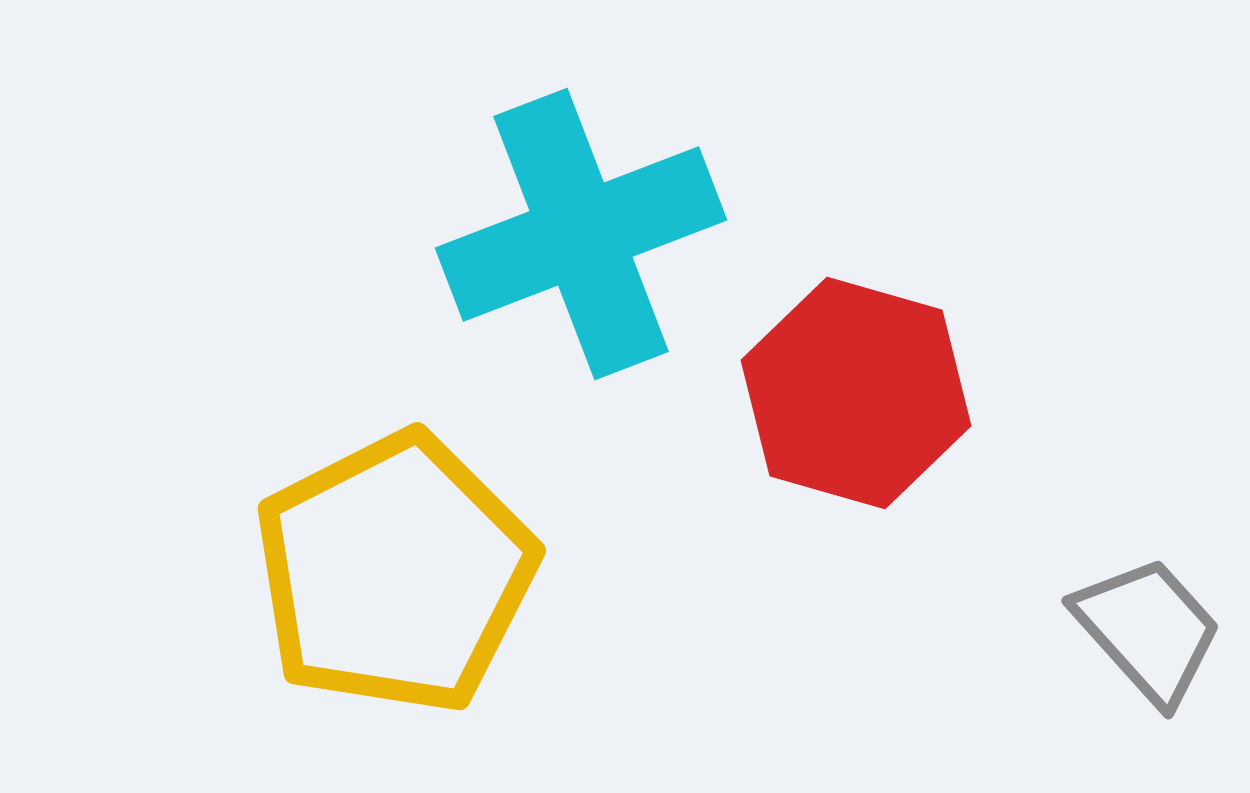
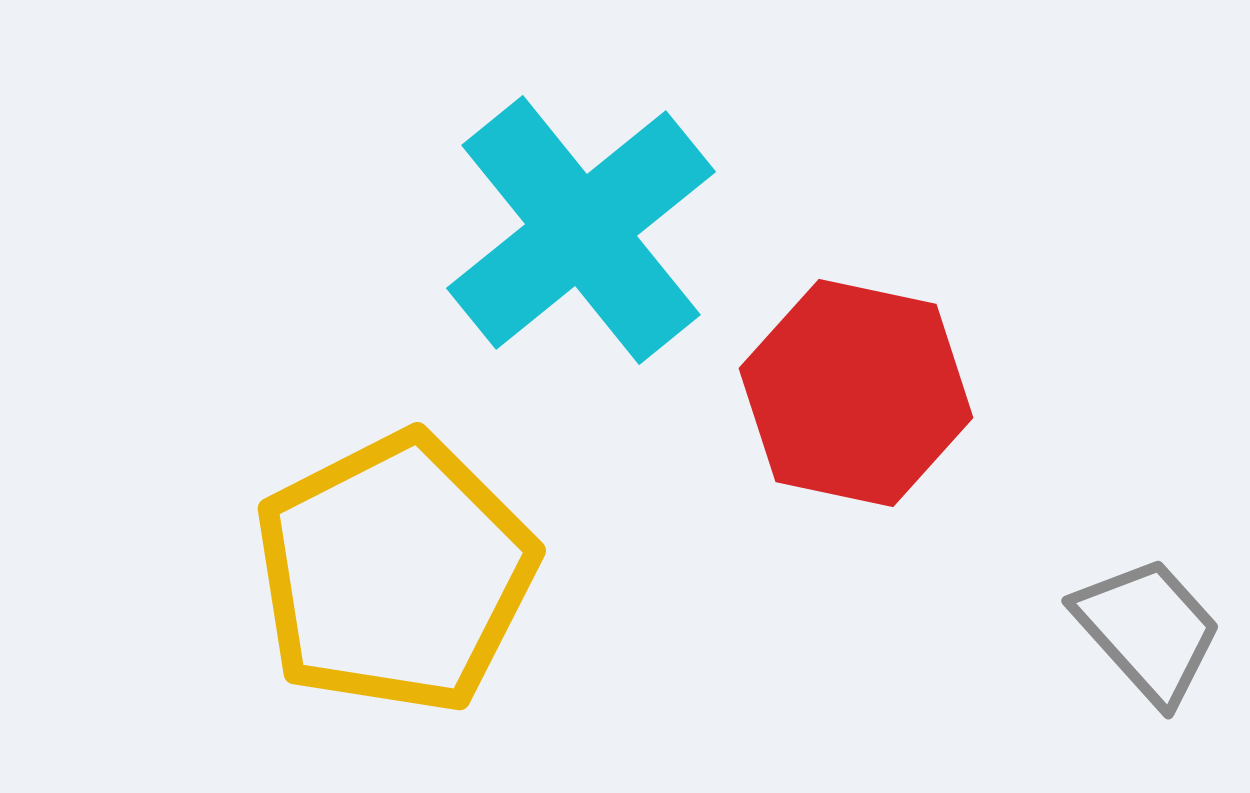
cyan cross: moved 4 px up; rotated 18 degrees counterclockwise
red hexagon: rotated 4 degrees counterclockwise
